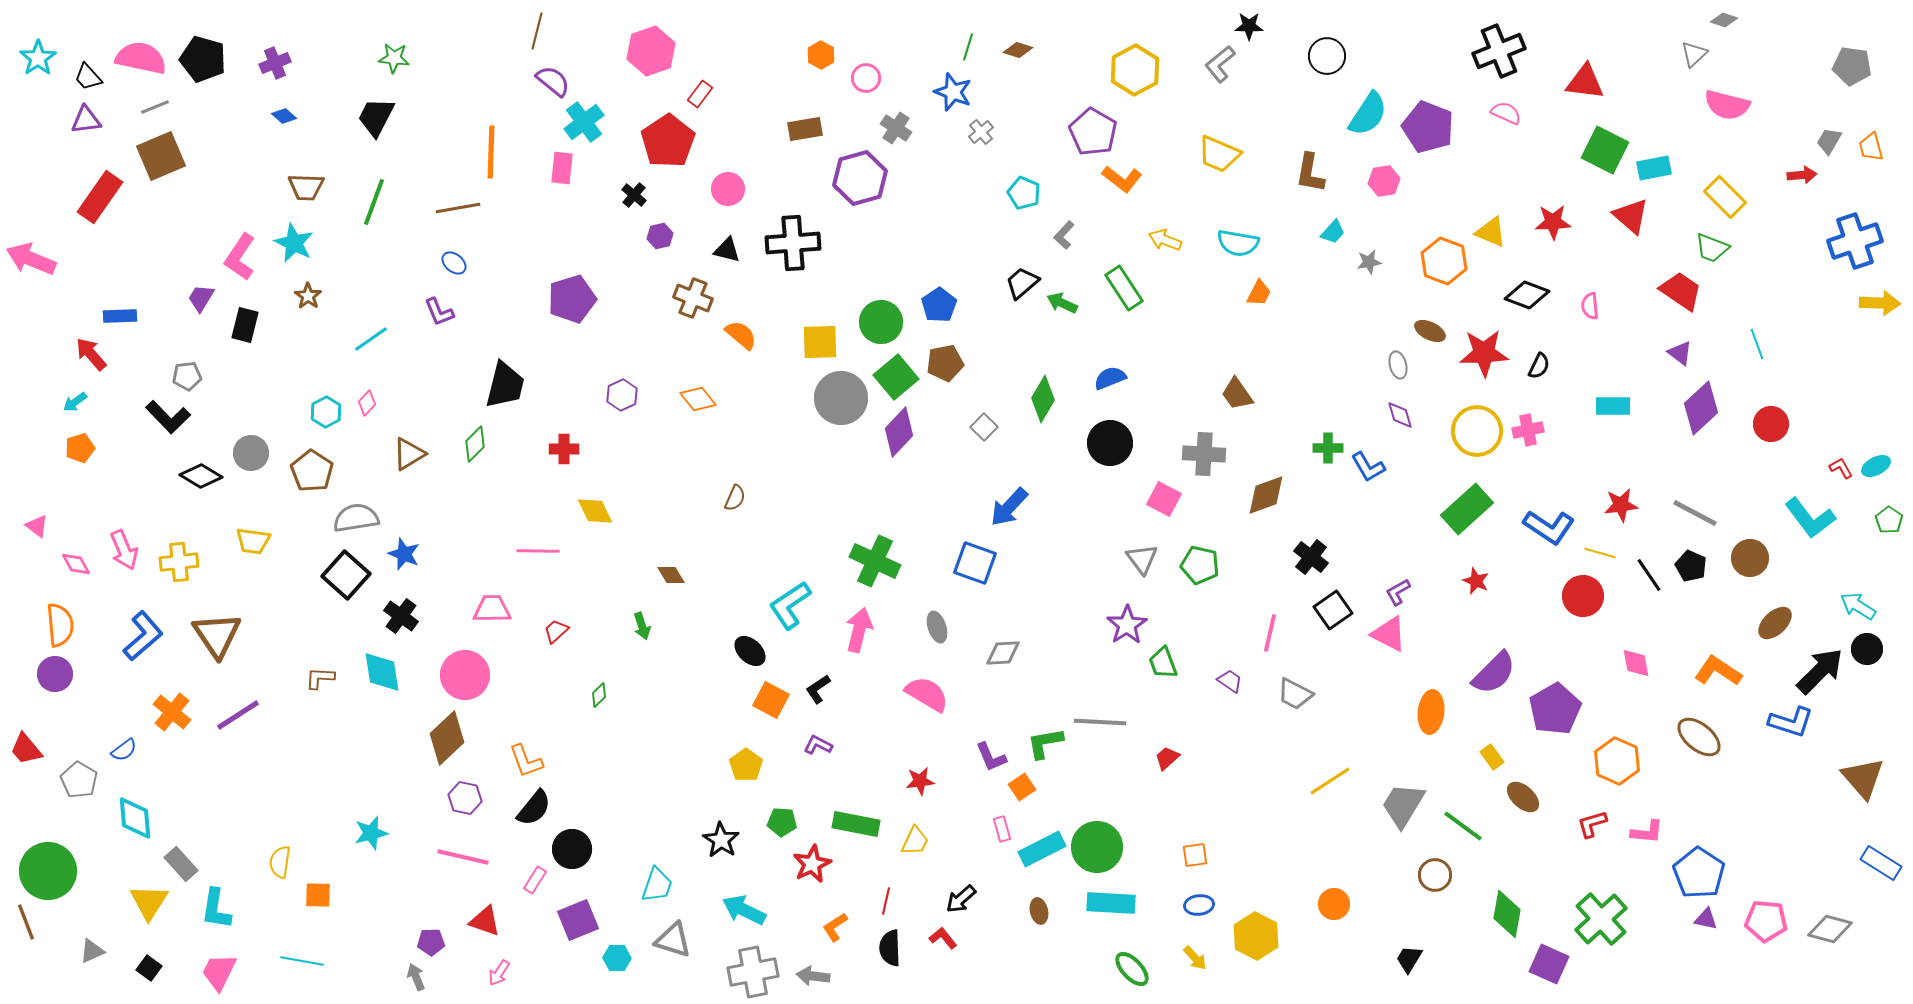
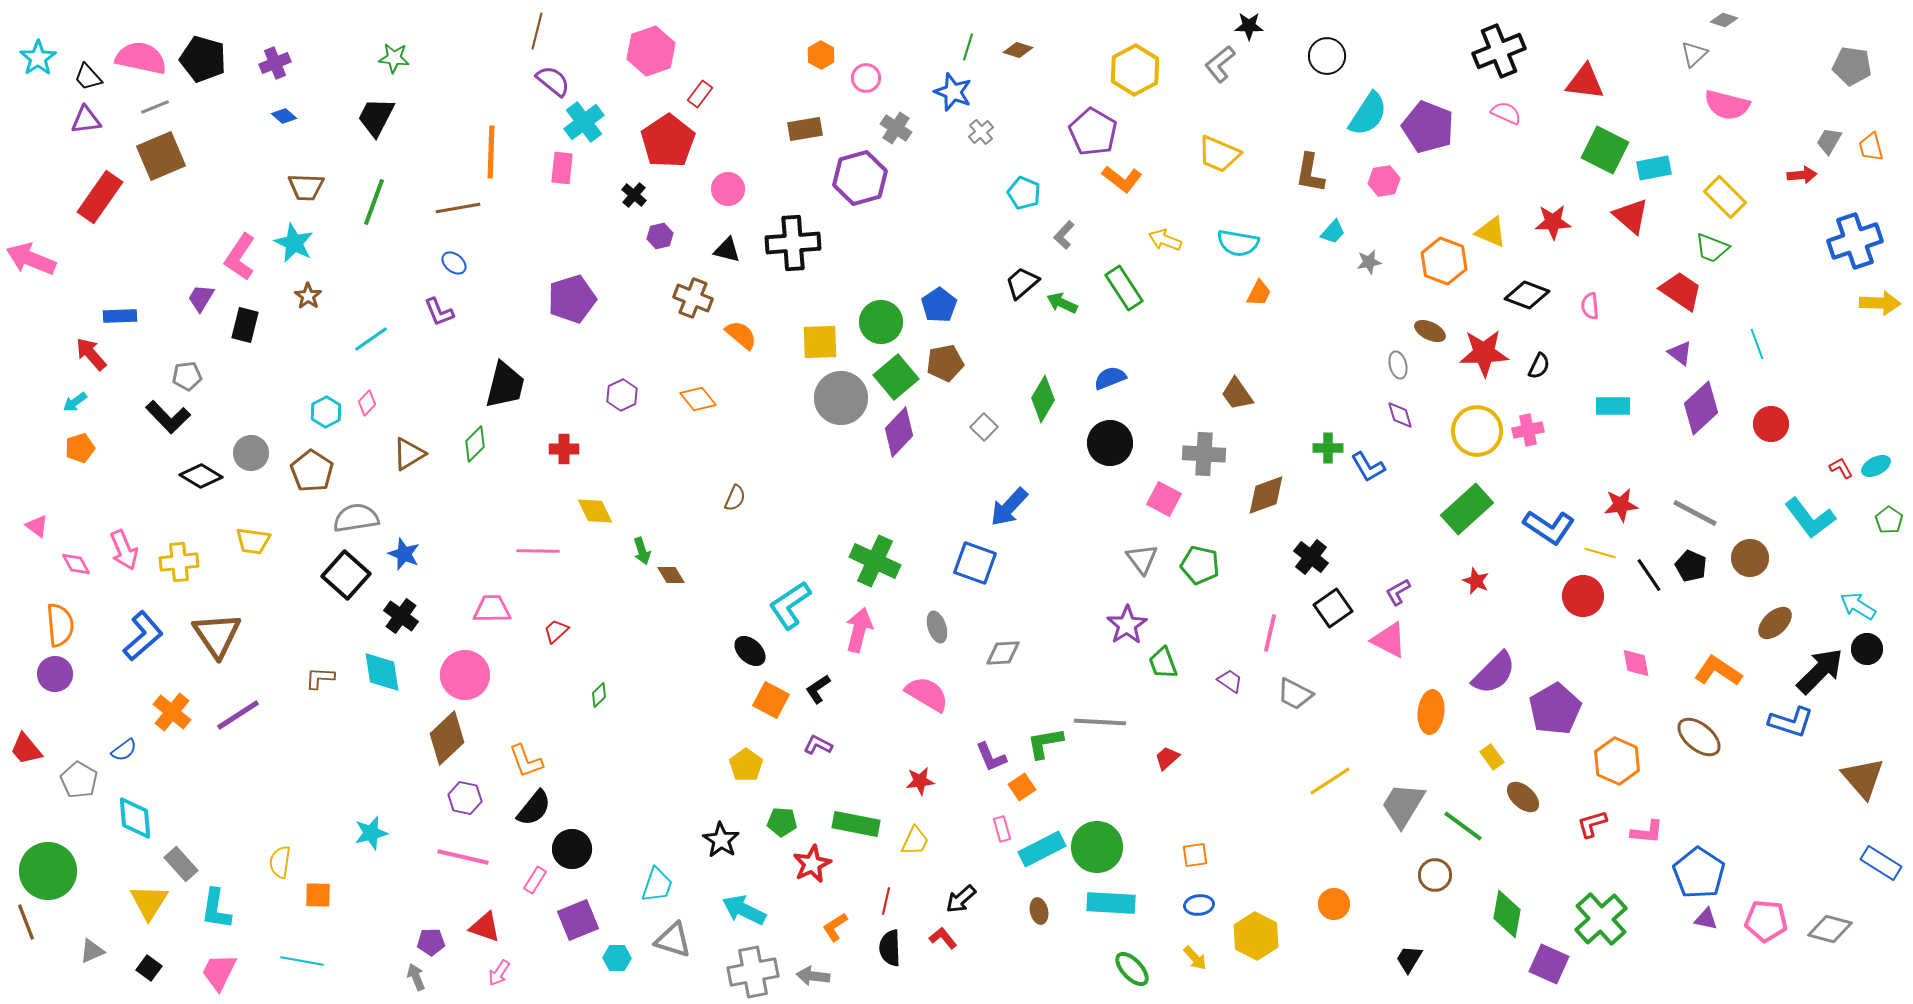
black square at (1333, 610): moved 2 px up
green arrow at (642, 626): moved 75 px up
pink triangle at (1389, 634): moved 6 px down
red triangle at (485, 921): moved 6 px down
